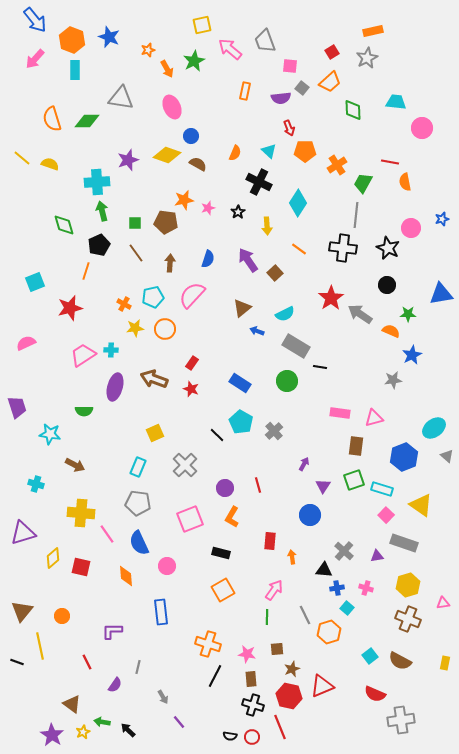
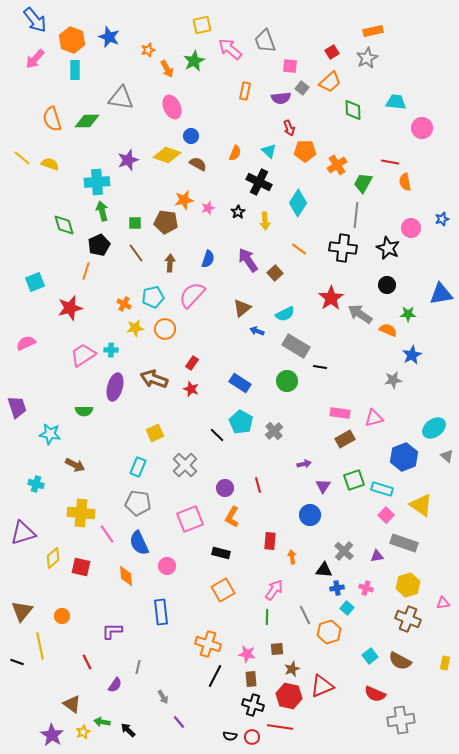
yellow arrow at (267, 226): moved 2 px left, 5 px up
orange semicircle at (391, 331): moved 3 px left, 1 px up
brown rectangle at (356, 446): moved 11 px left, 7 px up; rotated 54 degrees clockwise
purple arrow at (304, 464): rotated 48 degrees clockwise
red line at (280, 727): rotated 60 degrees counterclockwise
